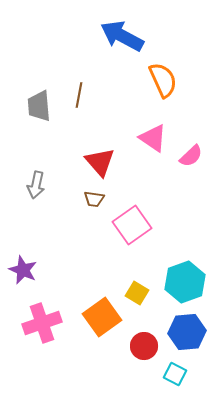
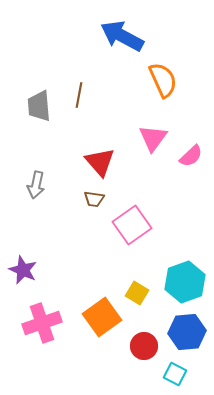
pink triangle: rotated 32 degrees clockwise
